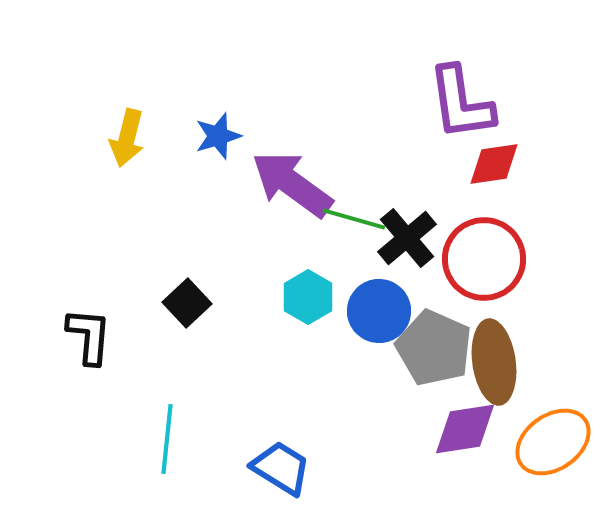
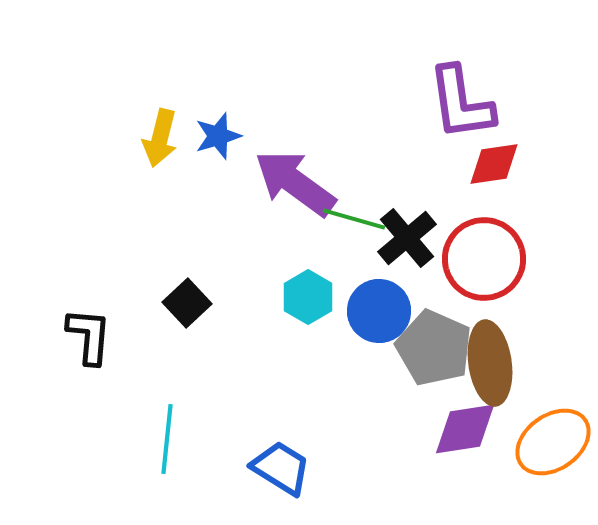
yellow arrow: moved 33 px right
purple arrow: moved 3 px right, 1 px up
brown ellipse: moved 4 px left, 1 px down
